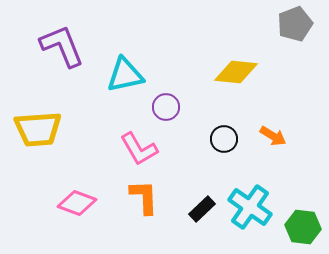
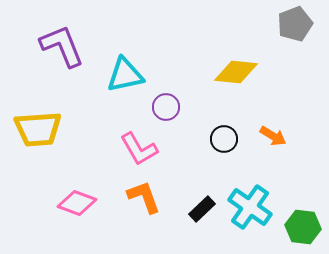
orange L-shape: rotated 18 degrees counterclockwise
